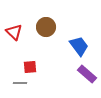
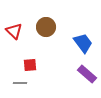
red triangle: moved 1 px up
blue trapezoid: moved 4 px right, 3 px up
red square: moved 2 px up
